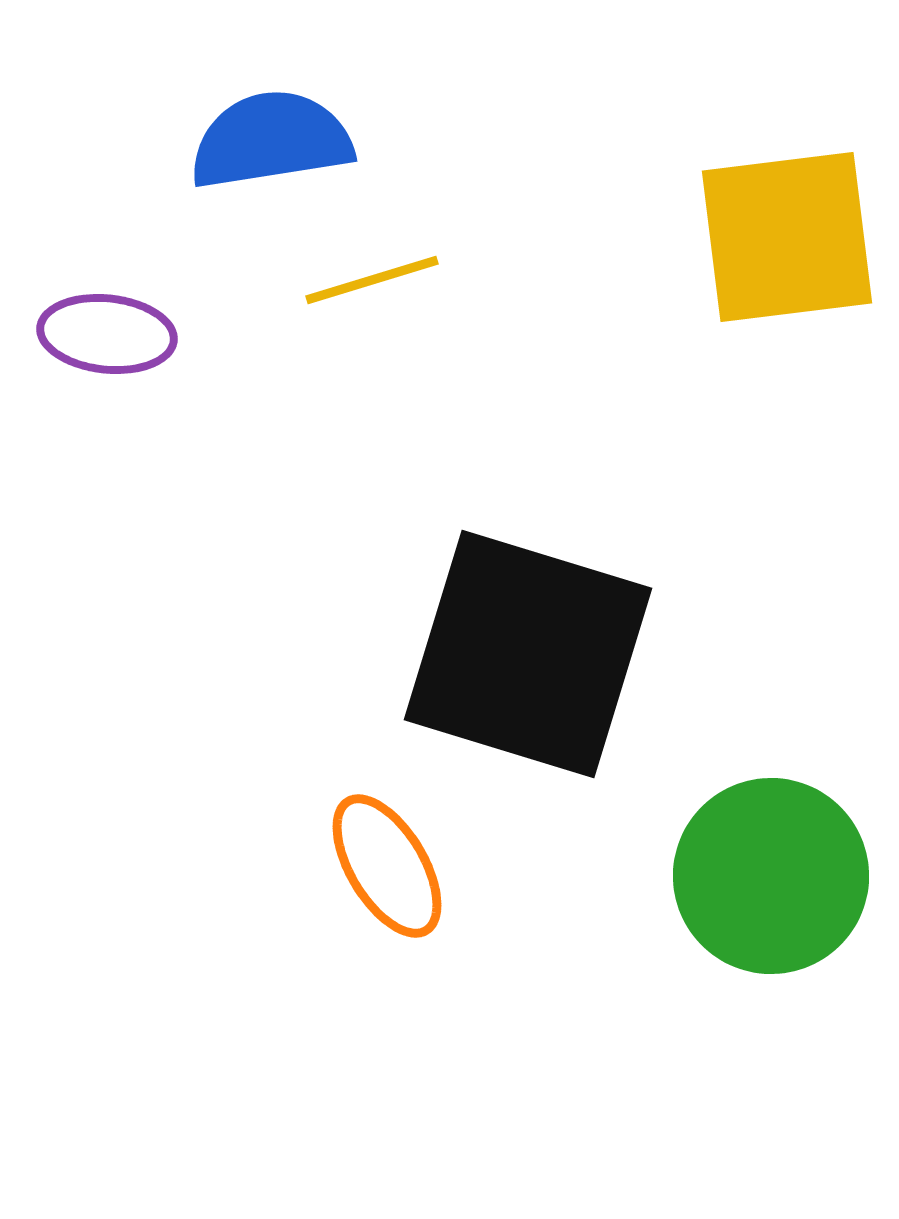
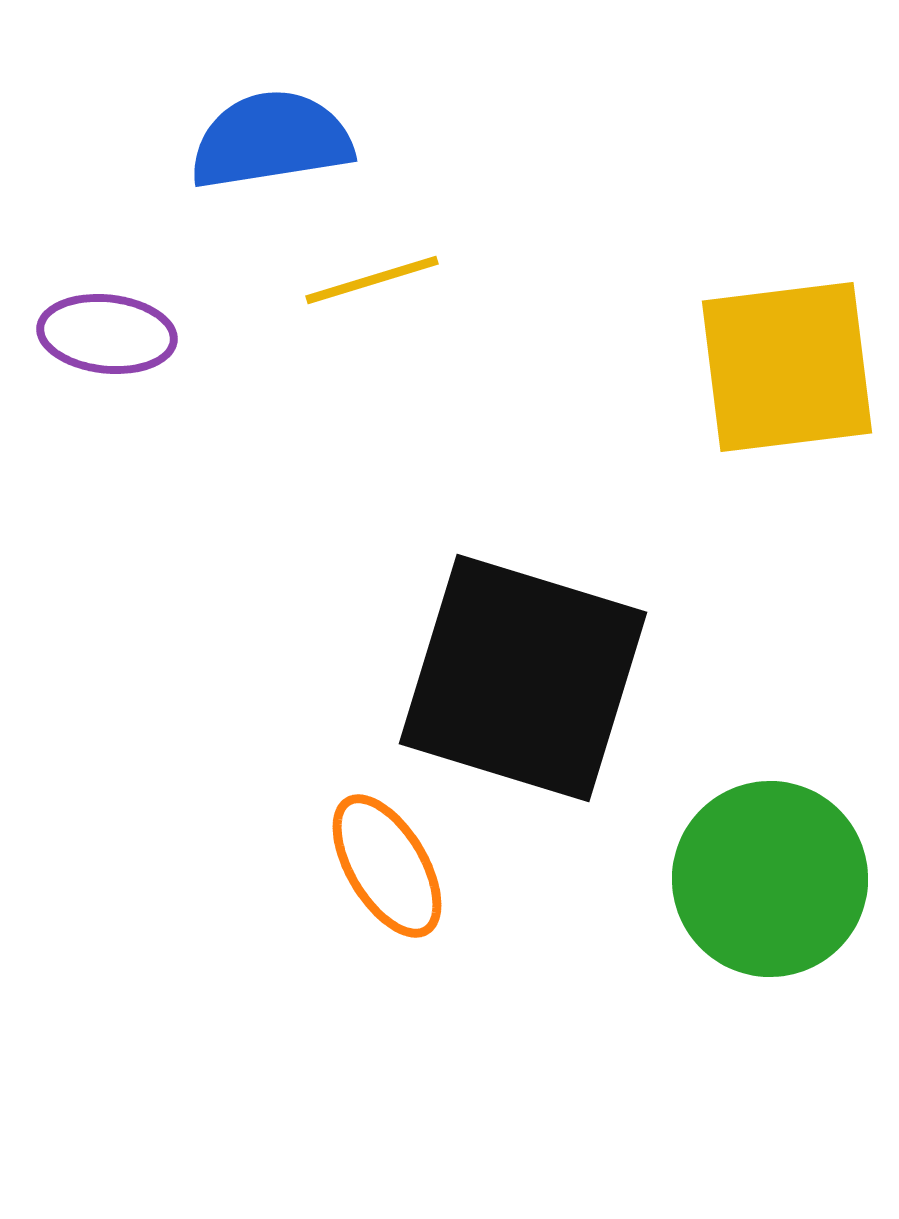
yellow square: moved 130 px down
black square: moved 5 px left, 24 px down
green circle: moved 1 px left, 3 px down
